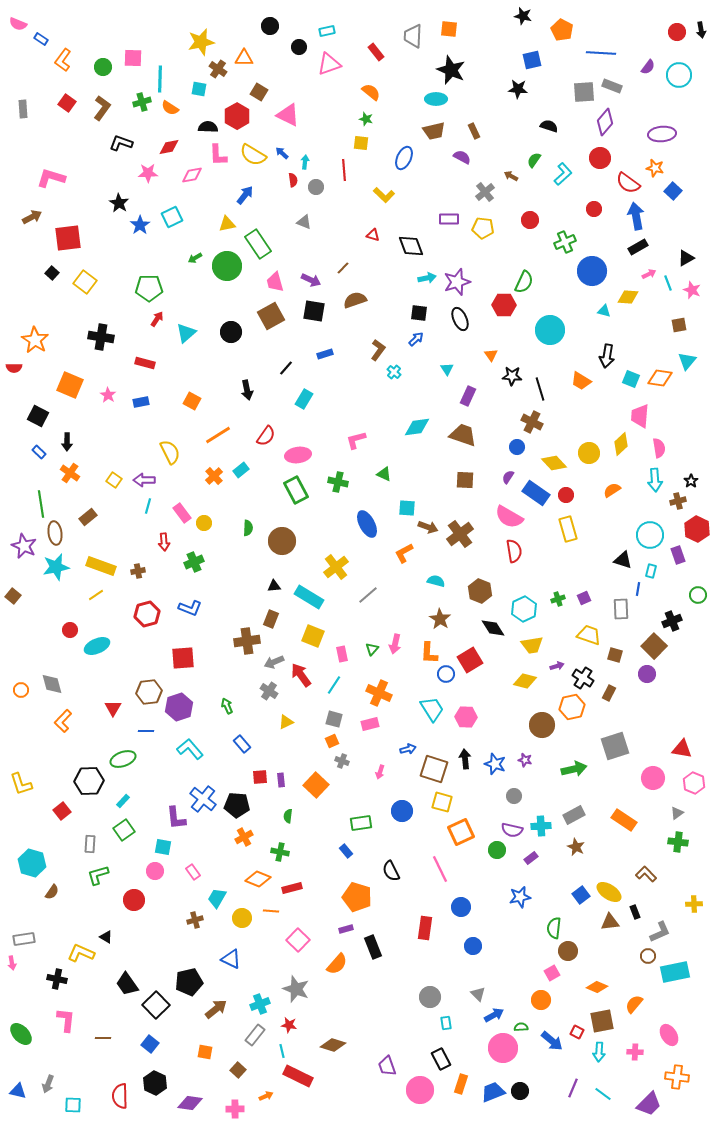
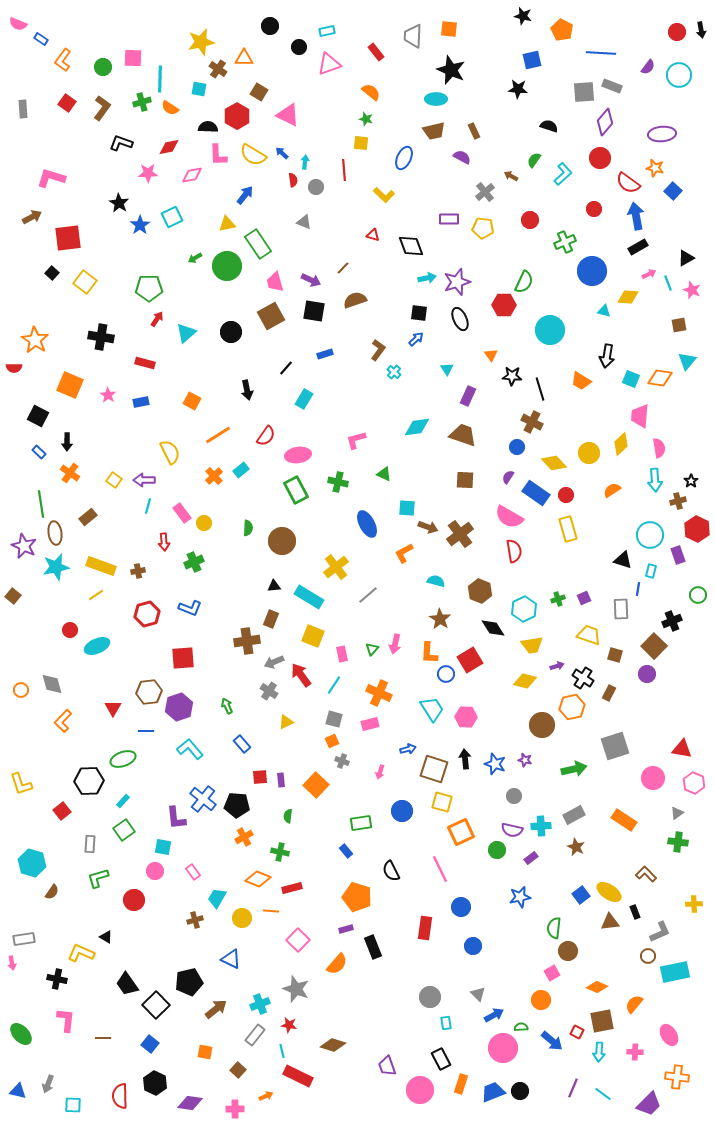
green L-shape at (98, 875): moved 3 px down
